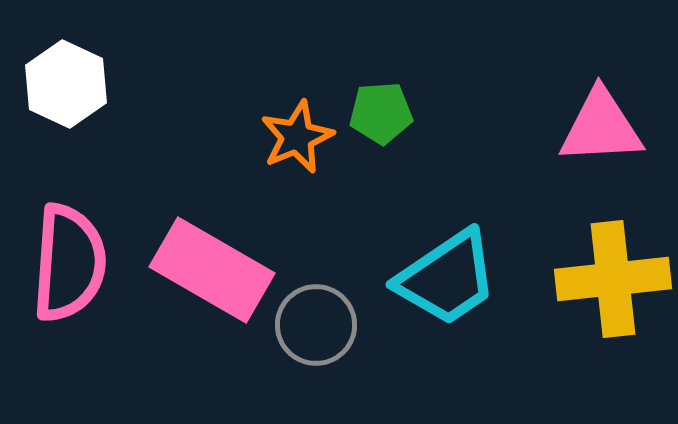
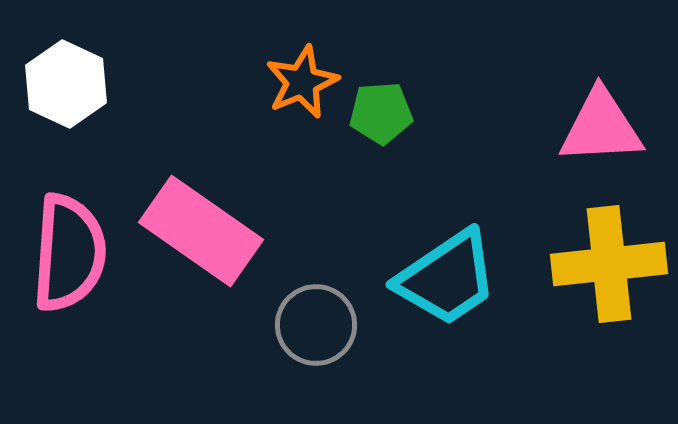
orange star: moved 5 px right, 55 px up
pink semicircle: moved 10 px up
pink rectangle: moved 11 px left, 39 px up; rotated 5 degrees clockwise
yellow cross: moved 4 px left, 15 px up
